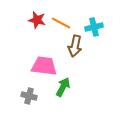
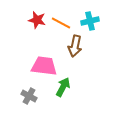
cyan cross: moved 4 px left, 6 px up
gray cross: rotated 14 degrees clockwise
